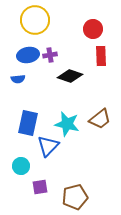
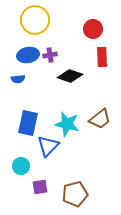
red rectangle: moved 1 px right, 1 px down
brown pentagon: moved 3 px up
